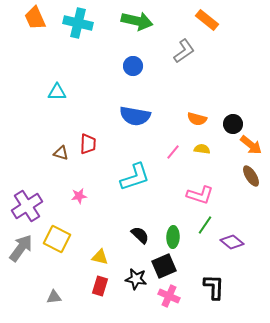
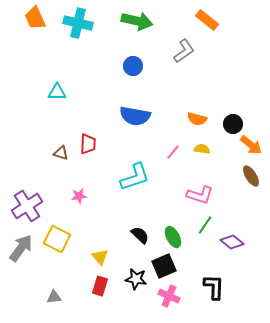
green ellipse: rotated 30 degrees counterclockwise
yellow triangle: rotated 36 degrees clockwise
